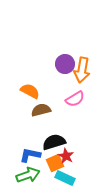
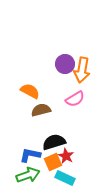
orange square: moved 2 px left, 1 px up
